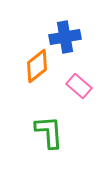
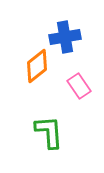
pink rectangle: rotated 15 degrees clockwise
